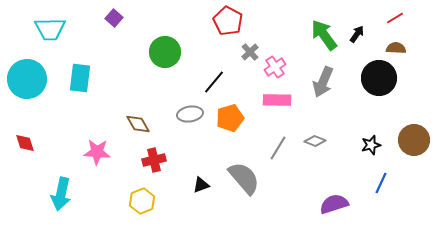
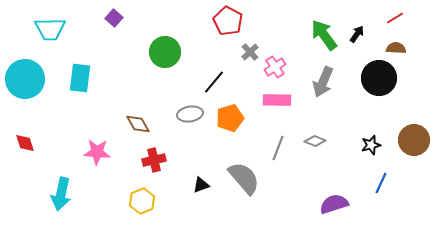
cyan circle: moved 2 px left
gray line: rotated 10 degrees counterclockwise
